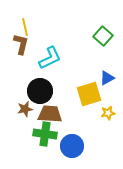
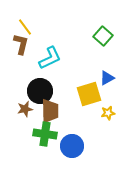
yellow line: rotated 24 degrees counterclockwise
brown trapezoid: moved 3 px up; rotated 85 degrees clockwise
